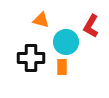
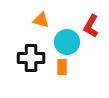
cyan circle: moved 1 px right
